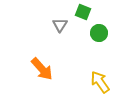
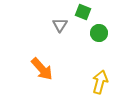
yellow arrow: rotated 50 degrees clockwise
